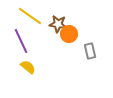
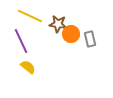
yellow line: rotated 10 degrees counterclockwise
orange circle: moved 2 px right
gray rectangle: moved 12 px up
